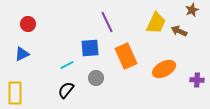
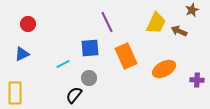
cyan line: moved 4 px left, 1 px up
gray circle: moved 7 px left
black semicircle: moved 8 px right, 5 px down
